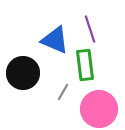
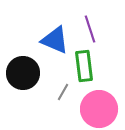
green rectangle: moved 1 px left, 1 px down
